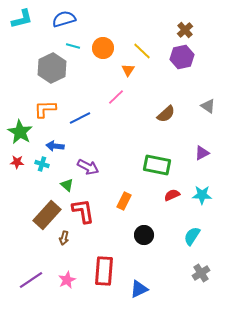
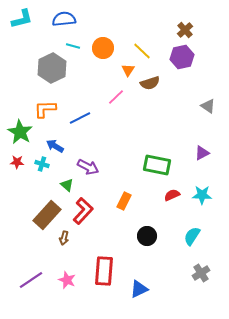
blue semicircle: rotated 10 degrees clockwise
brown semicircle: moved 16 px left, 31 px up; rotated 24 degrees clockwise
blue arrow: rotated 24 degrees clockwise
red L-shape: rotated 52 degrees clockwise
black circle: moved 3 px right, 1 px down
pink star: rotated 24 degrees counterclockwise
